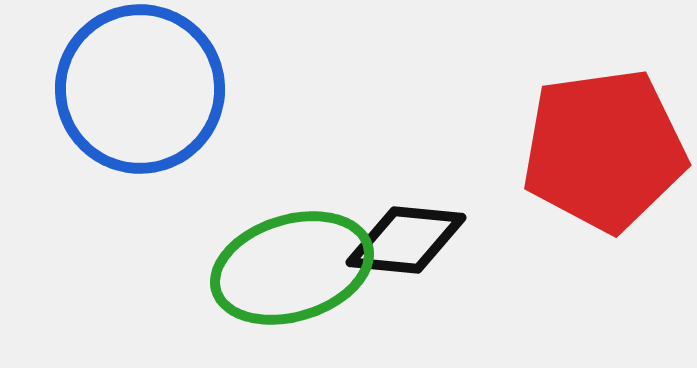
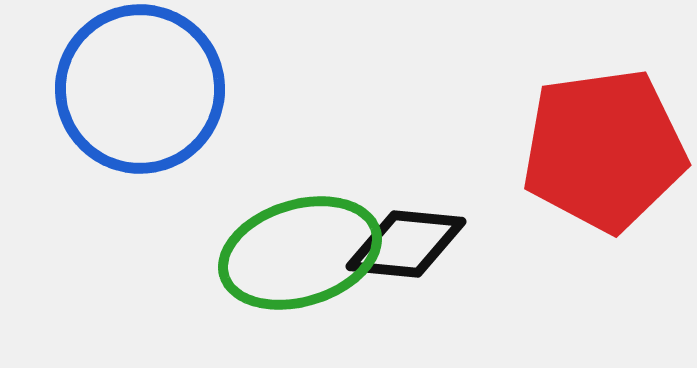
black diamond: moved 4 px down
green ellipse: moved 8 px right, 15 px up
